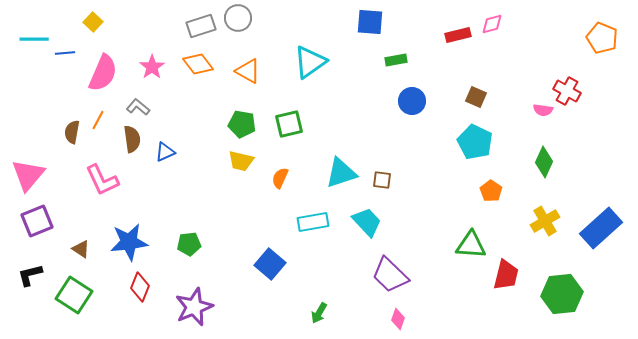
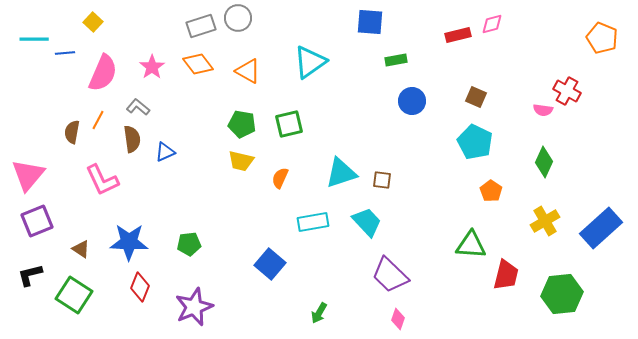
blue star at (129, 242): rotated 9 degrees clockwise
